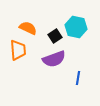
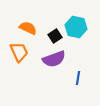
orange trapezoid: moved 1 px right, 2 px down; rotated 20 degrees counterclockwise
